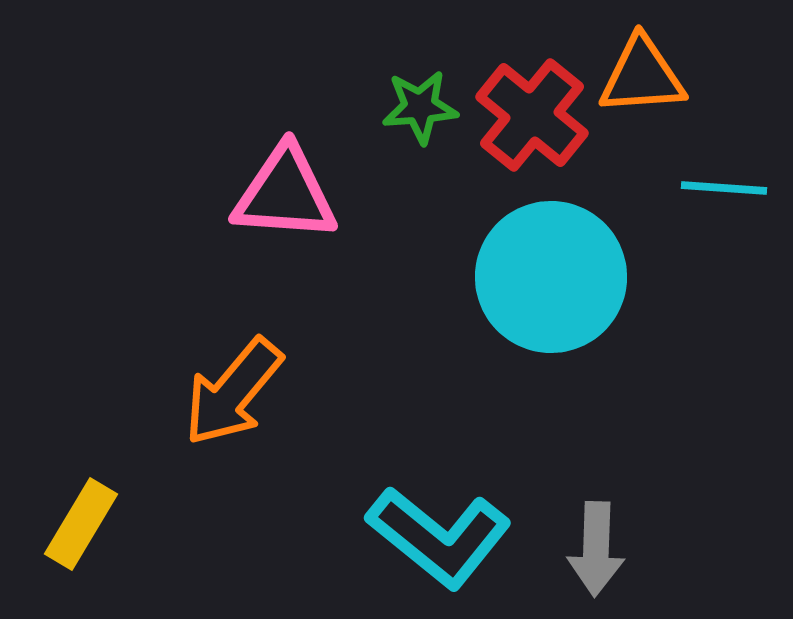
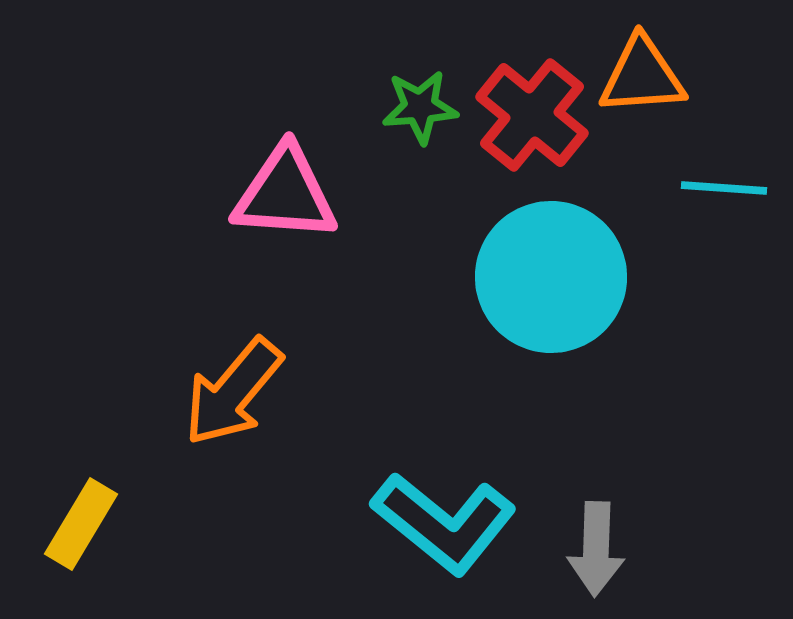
cyan L-shape: moved 5 px right, 14 px up
